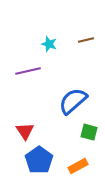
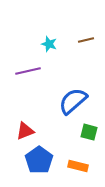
red triangle: rotated 42 degrees clockwise
orange rectangle: rotated 42 degrees clockwise
